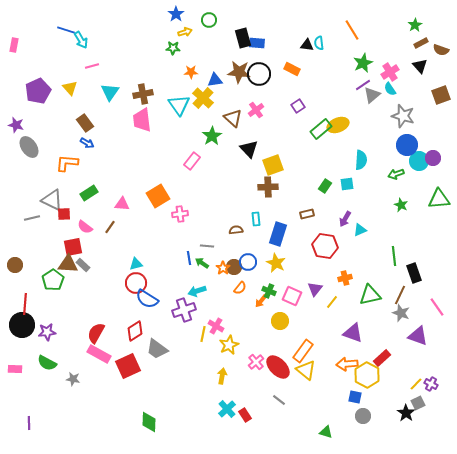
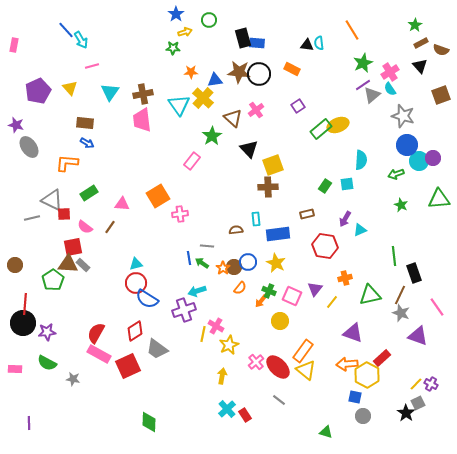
blue line at (66, 30): rotated 30 degrees clockwise
brown rectangle at (85, 123): rotated 48 degrees counterclockwise
blue rectangle at (278, 234): rotated 65 degrees clockwise
black circle at (22, 325): moved 1 px right, 2 px up
